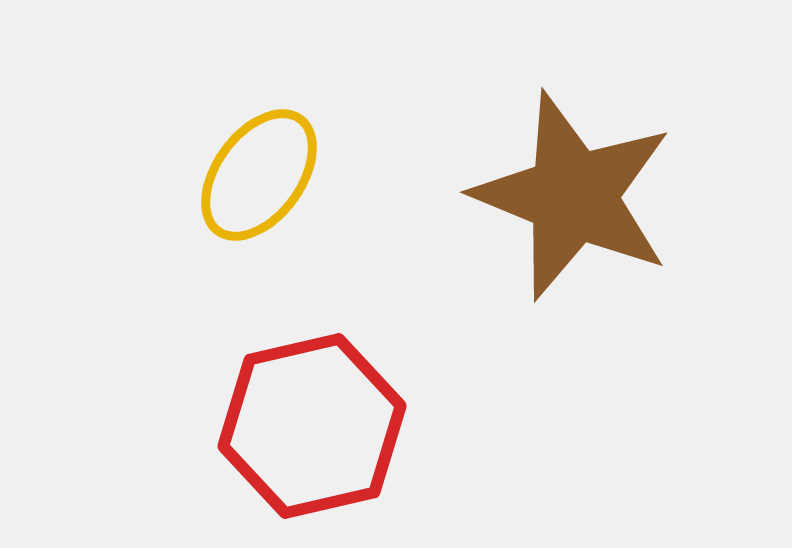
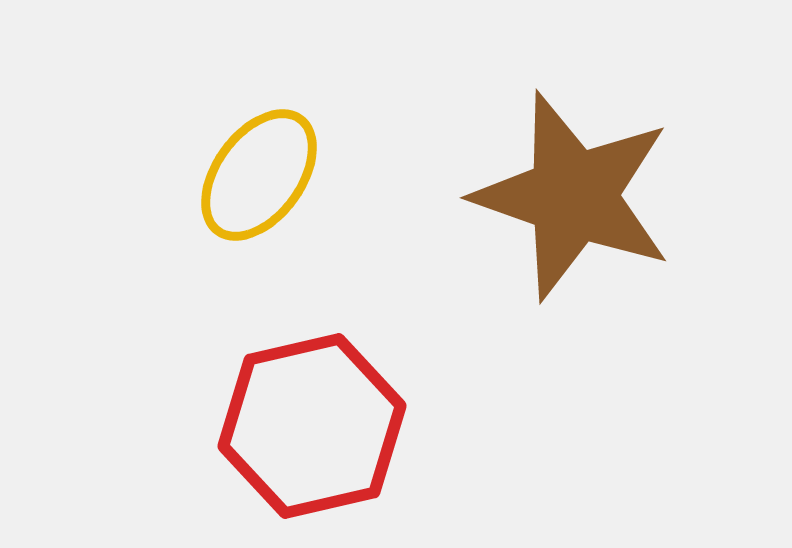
brown star: rotated 3 degrees counterclockwise
